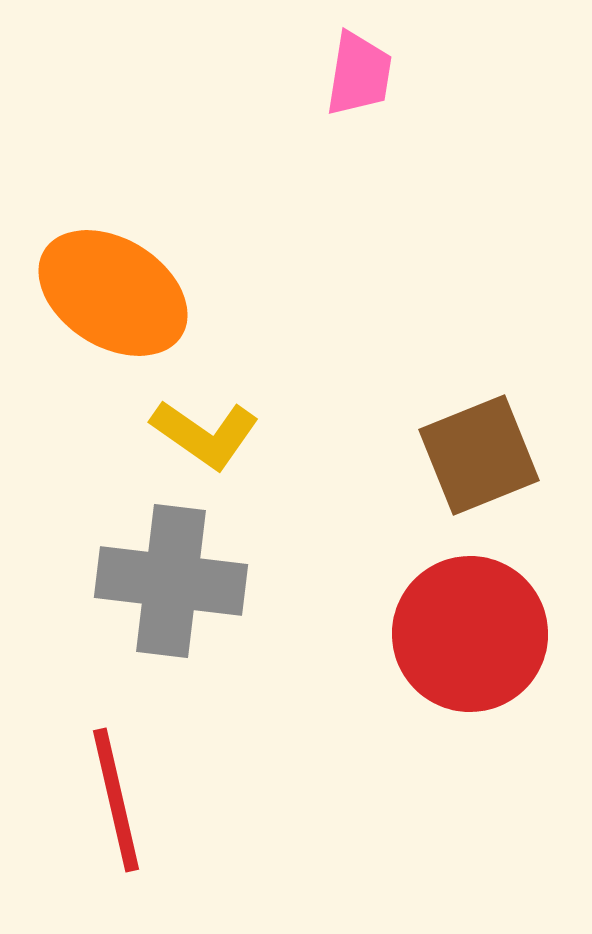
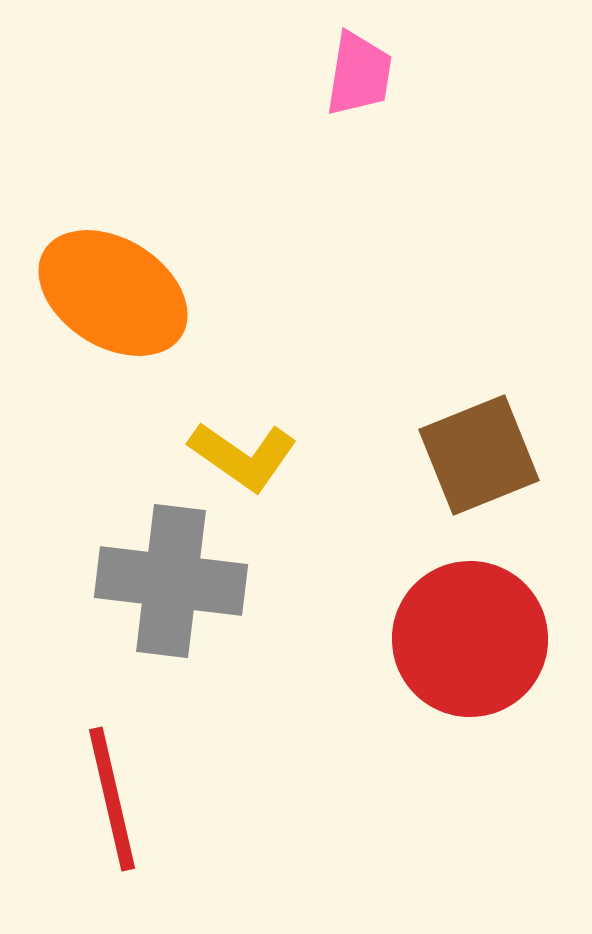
yellow L-shape: moved 38 px right, 22 px down
red circle: moved 5 px down
red line: moved 4 px left, 1 px up
